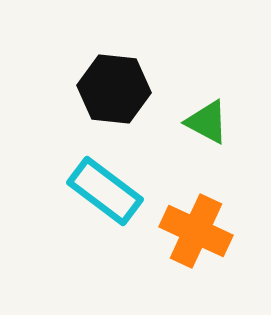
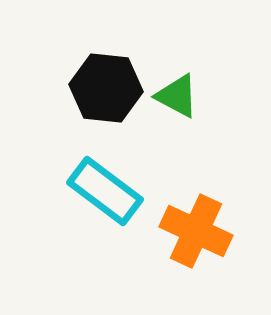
black hexagon: moved 8 px left, 1 px up
green triangle: moved 30 px left, 26 px up
